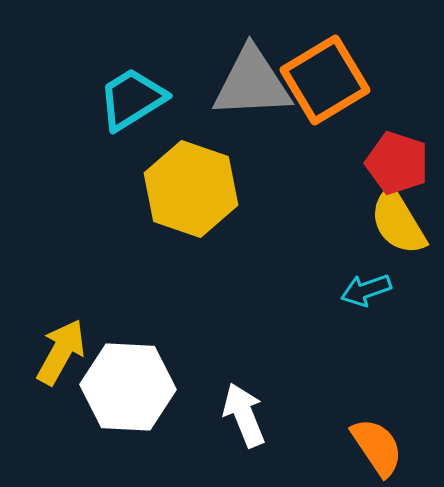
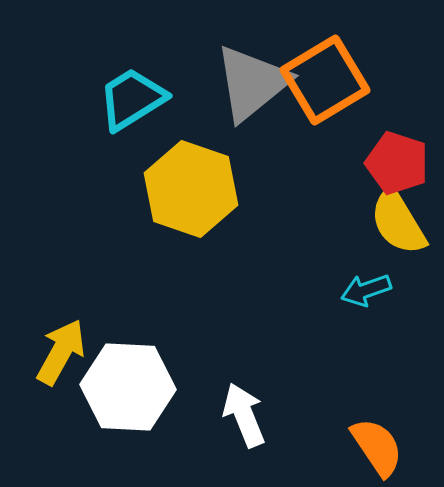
gray triangle: rotated 36 degrees counterclockwise
